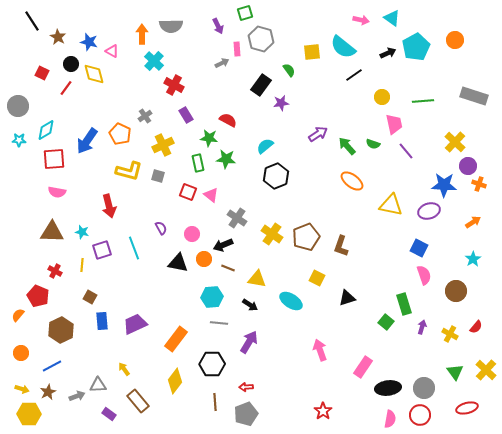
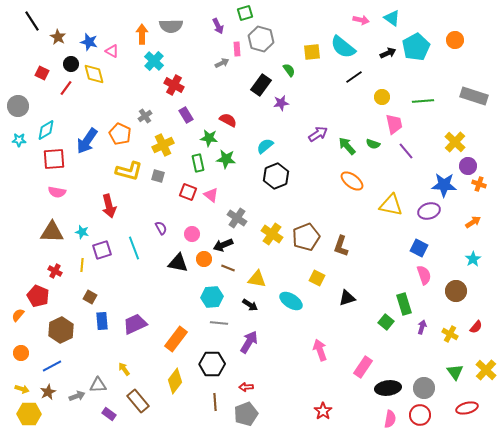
black line at (354, 75): moved 2 px down
